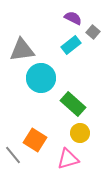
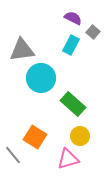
cyan rectangle: rotated 24 degrees counterclockwise
yellow circle: moved 3 px down
orange square: moved 3 px up
